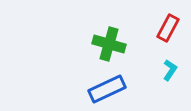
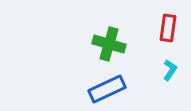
red rectangle: rotated 20 degrees counterclockwise
